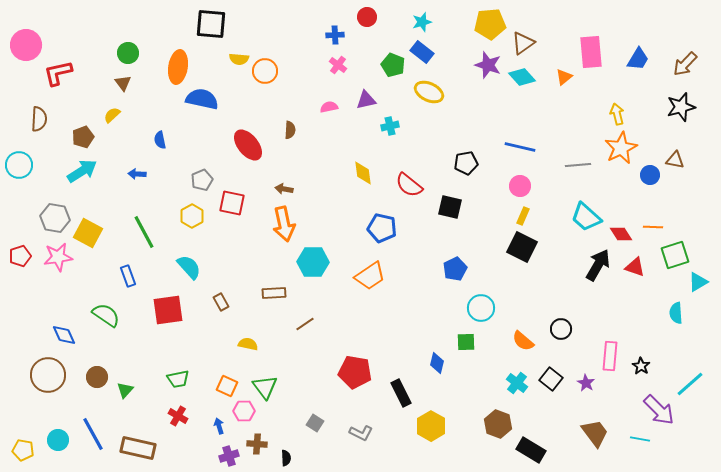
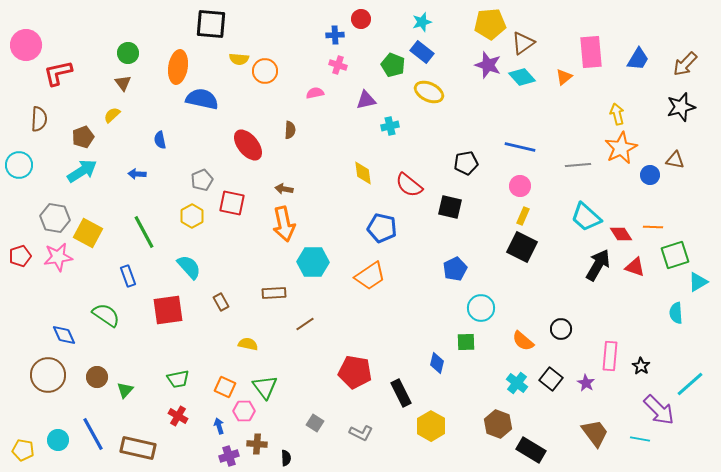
red circle at (367, 17): moved 6 px left, 2 px down
pink cross at (338, 65): rotated 18 degrees counterclockwise
pink semicircle at (329, 107): moved 14 px left, 14 px up
orange square at (227, 386): moved 2 px left, 1 px down
